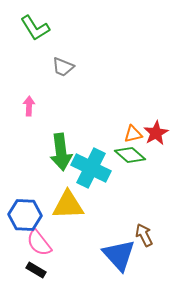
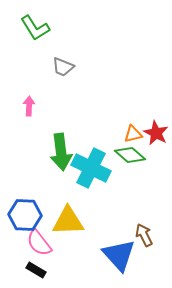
red star: rotated 15 degrees counterclockwise
yellow triangle: moved 16 px down
